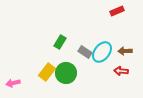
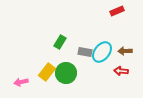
gray rectangle: rotated 24 degrees counterclockwise
pink arrow: moved 8 px right, 1 px up
